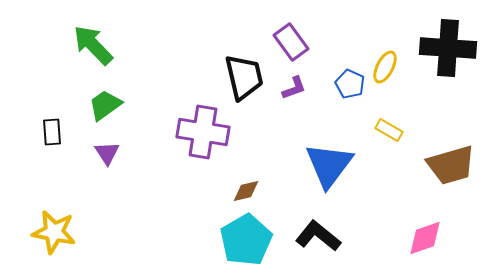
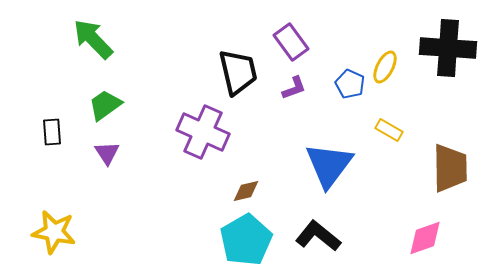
green arrow: moved 6 px up
black trapezoid: moved 6 px left, 5 px up
purple cross: rotated 15 degrees clockwise
brown trapezoid: moved 1 px left, 3 px down; rotated 75 degrees counterclockwise
